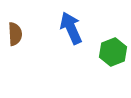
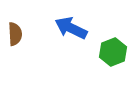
blue arrow: rotated 40 degrees counterclockwise
